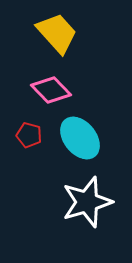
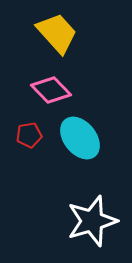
red pentagon: rotated 25 degrees counterclockwise
white star: moved 5 px right, 19 px down
